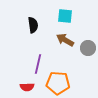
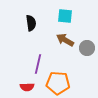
black semicircle: moved 2 px left, 2 px up
gray circle: moved 1 px left
